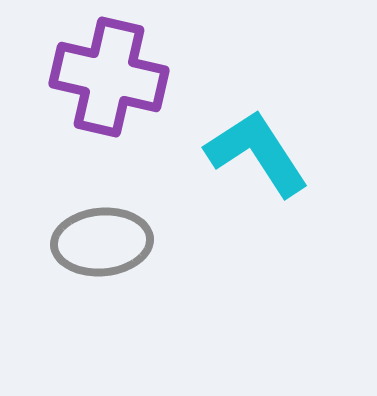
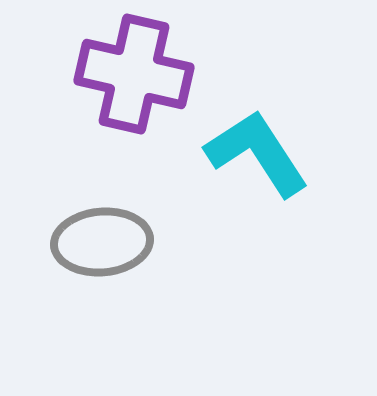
purple cross: moved 25 px right, 3 px up
